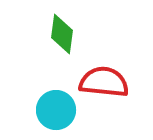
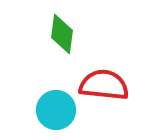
red semicircle: moved 3 px down
